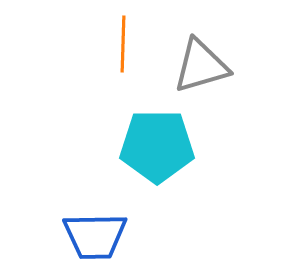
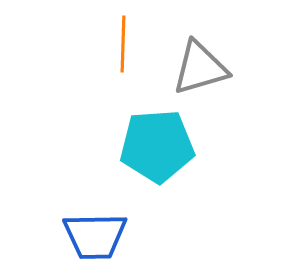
gray triangle: moved 1 px left, 2 px down
cyan pentagon: rotated 4 degrees counterclockwise
